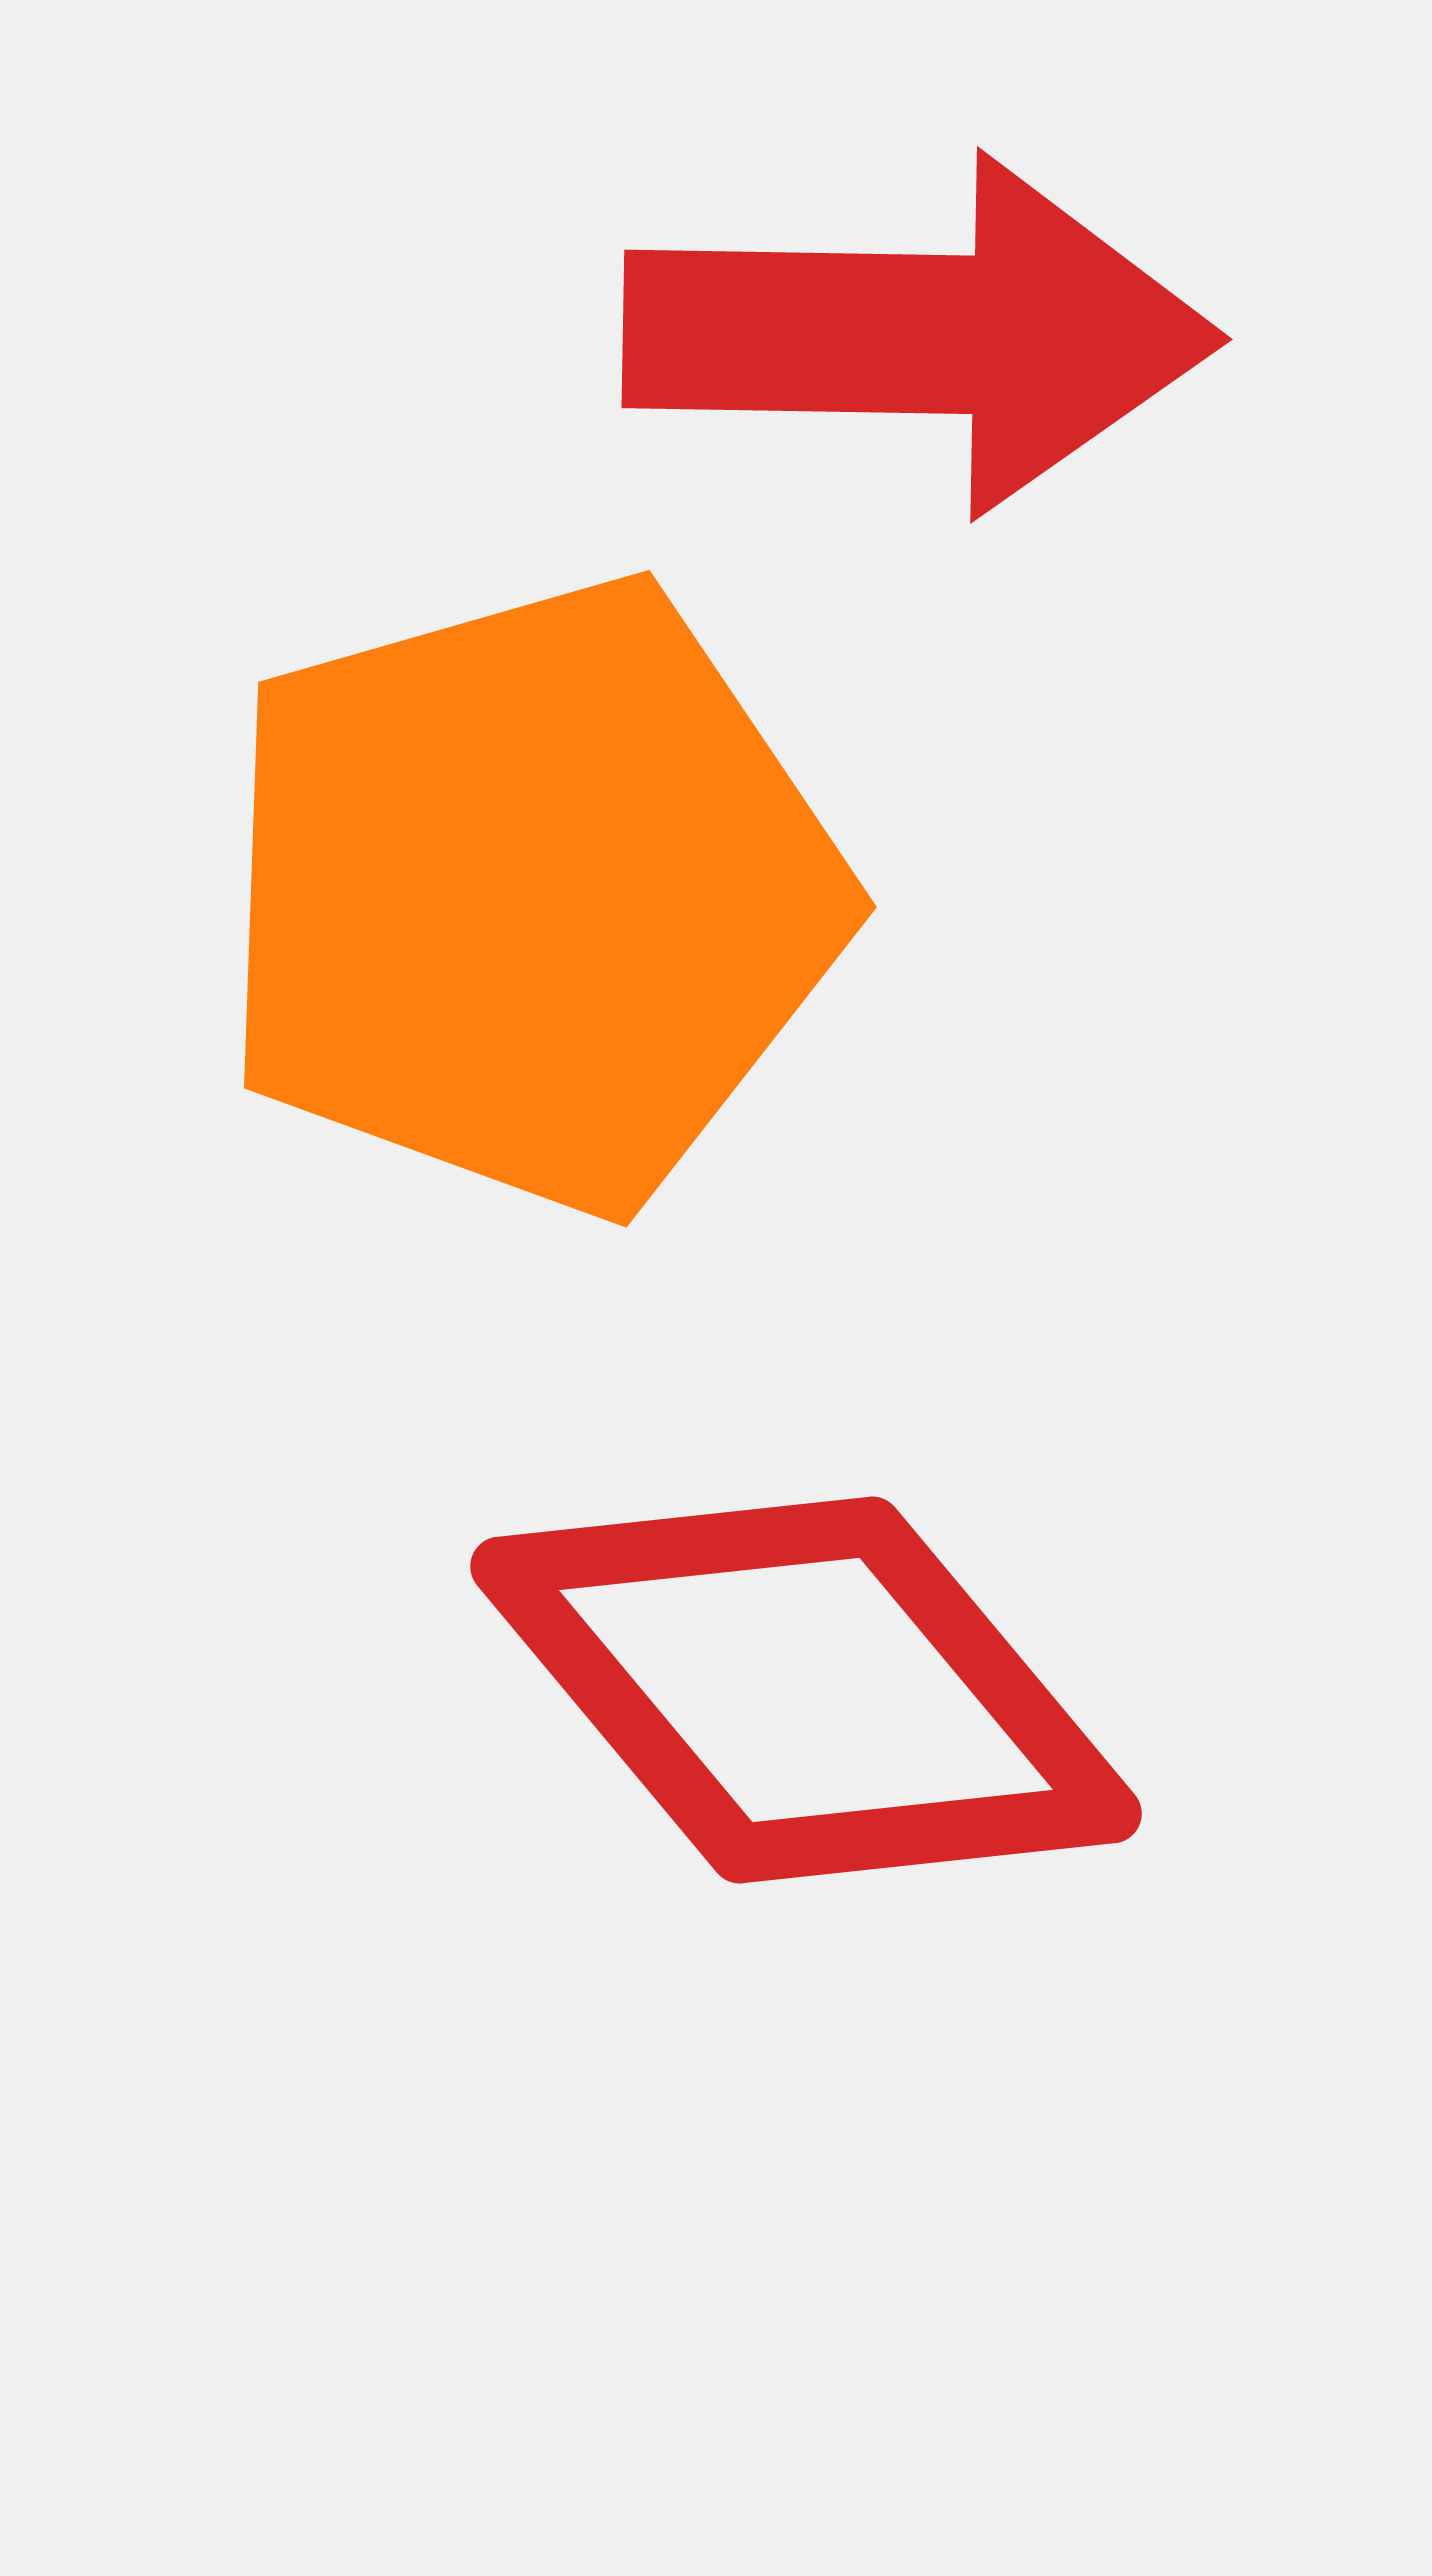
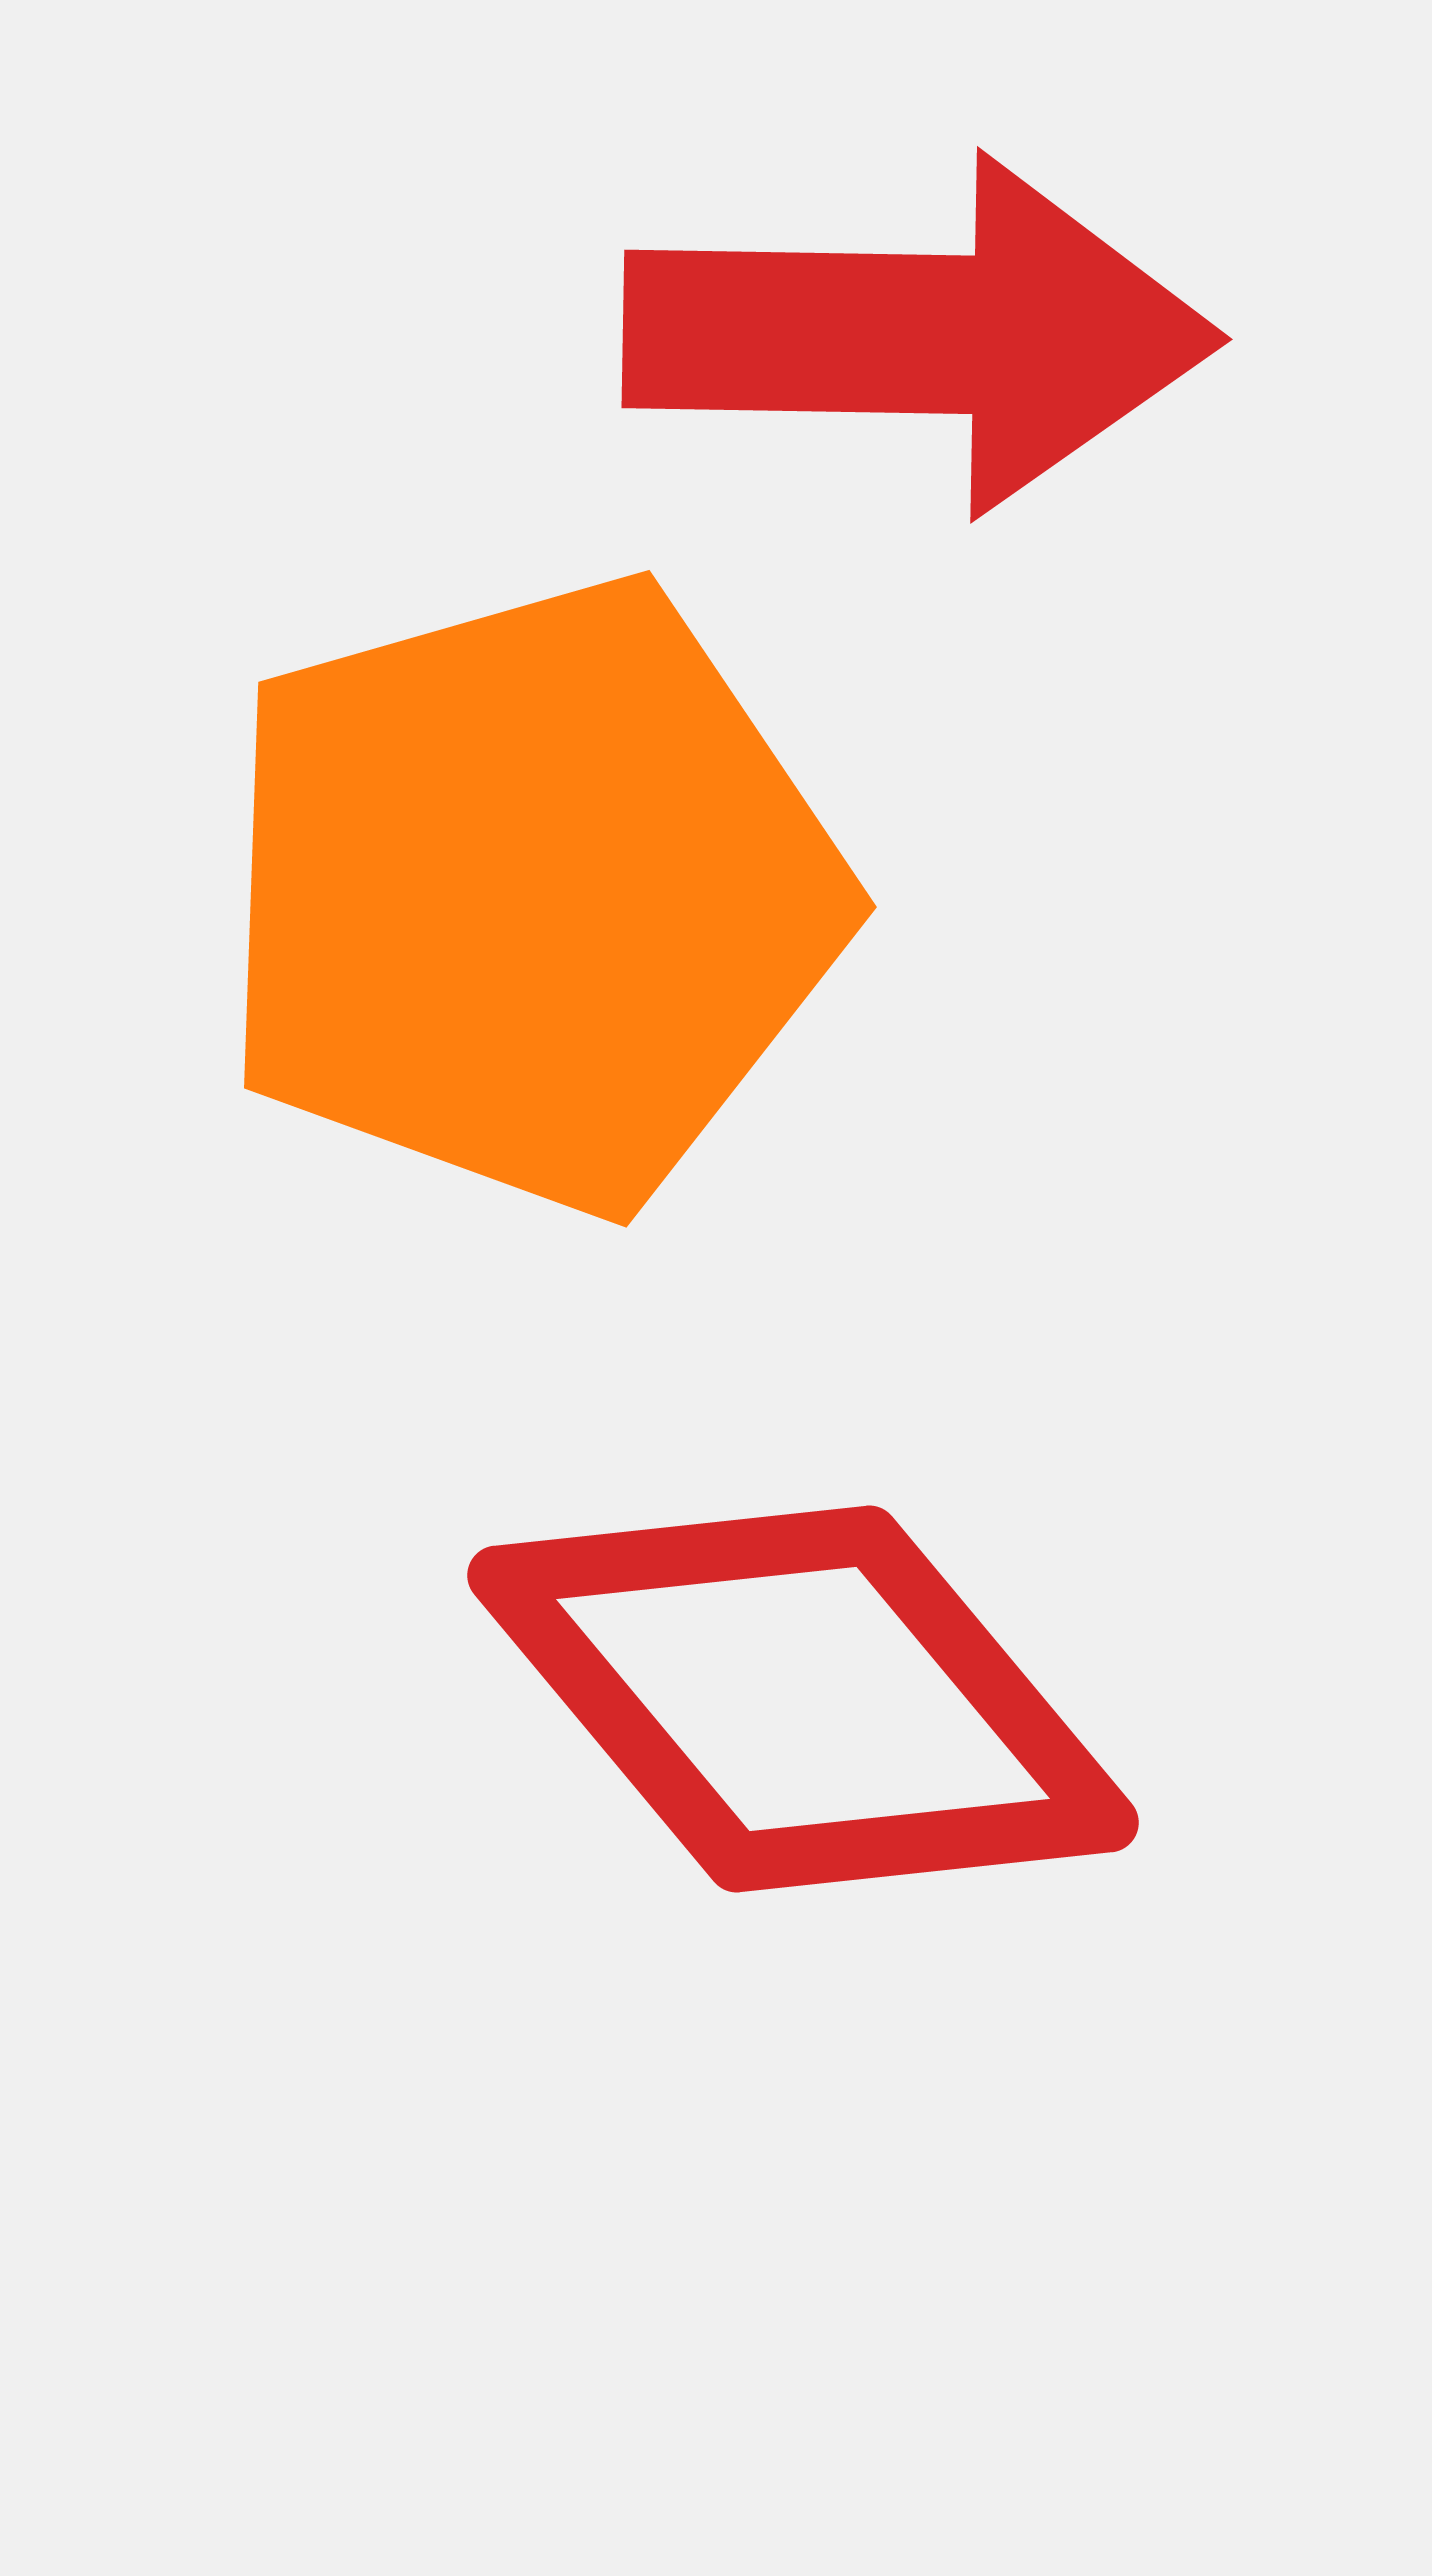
red diamond: moved 3 px left, 9 px down
